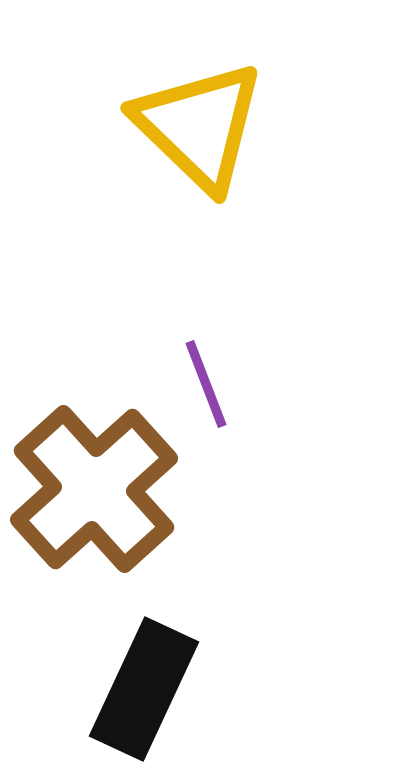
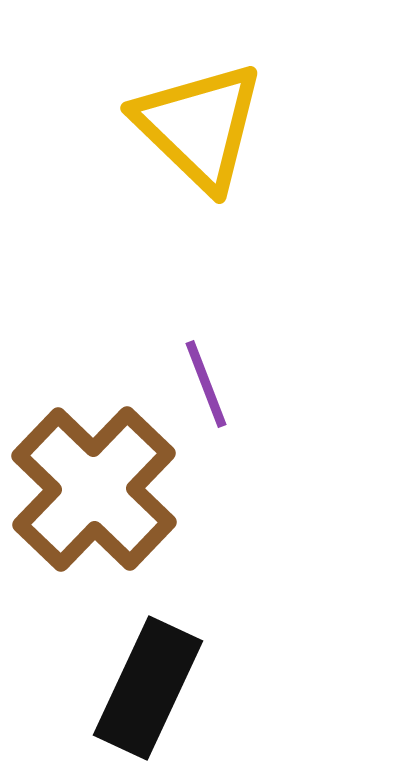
brown cross: rotated 4 degrees counterclockwise
black rectangle: moved 4 px right, 1 px up
